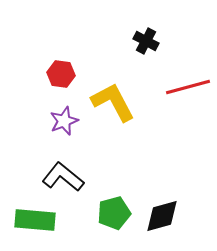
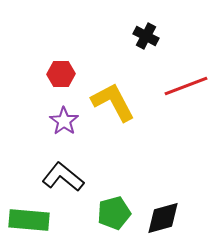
black cross: moved 5 px up
red hexagon: rotated 8 degrees counterclockwise
red line: moved 2 px left, 1 px up; rotated 6 degrees counterclockwise
purple star: rotated 16 degrees counterclockwise
black diamond: moved 1 px right, 2 px down
green rectangle: moved 6 px left
